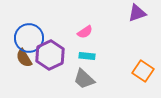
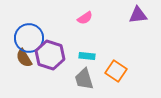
purple triangle: moved 1 px right, 2 px down; rotated 12 degrees clockwise
pink semicircle: moved 14 px up
purple hexagon: rotated 16 degrees counterclockwise
orange square: moved 27 px left
gray trapezoid: rotated 30 degrees clockwise
